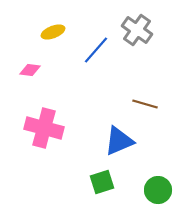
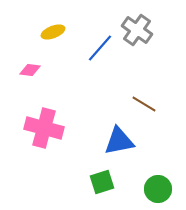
blue line: moved 4 px right, 2 px up
brown line: moved 1 px left; rotated 15 degrees clockwise
blue triangle: rotated 12 degrees clockwise
green circle: moved 1 px up
